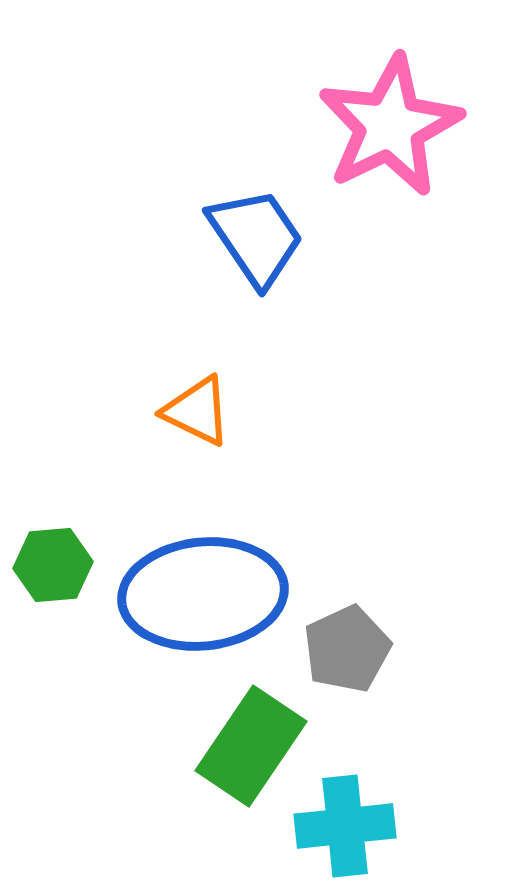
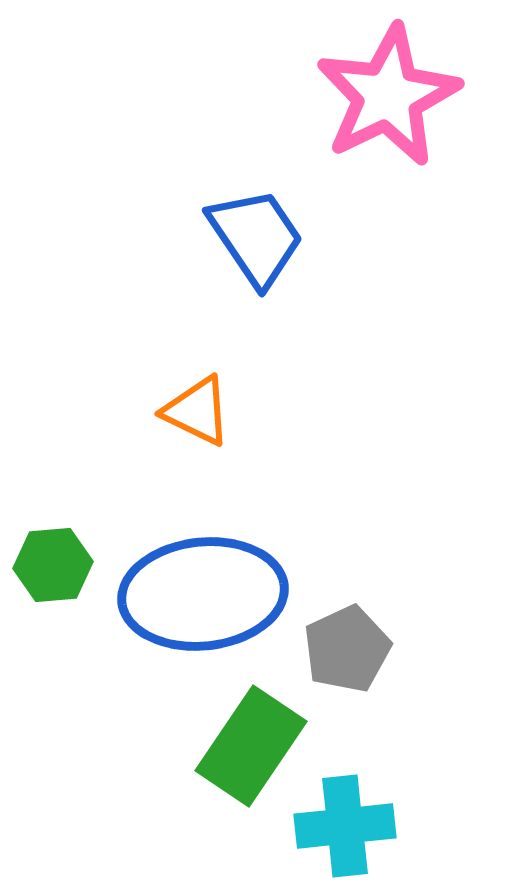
pink star: moved 2 px left, 30 px up
